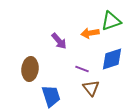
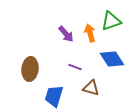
orange arrow: rotated 84 degrees clockwise
purple arrow: moved 7 px right, 7 px up
blue diamond: rotated 75 degrees clockwise
purple line: moved 7 px left, 2 px up
brown triangle: rotated 36 degrees counterclockwise
blue trapezoid: moved 3 px right; rotated 145 degrees counterclockwise
